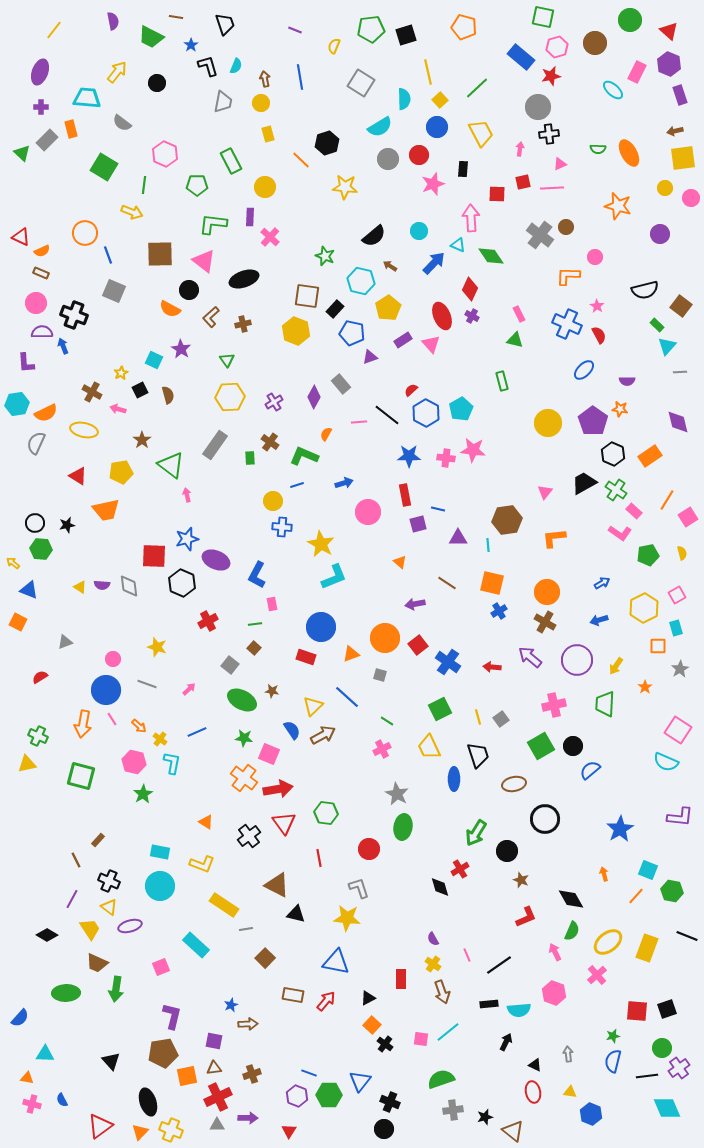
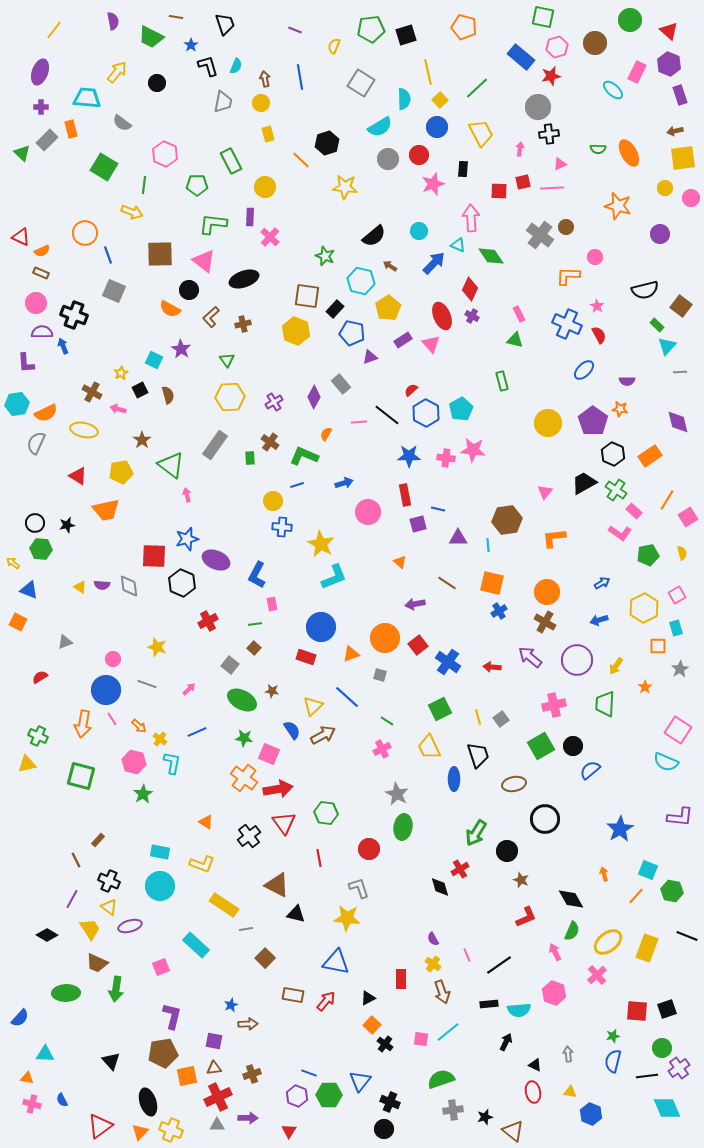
red square at (497, 194): moved 2 px right, 3 px up
